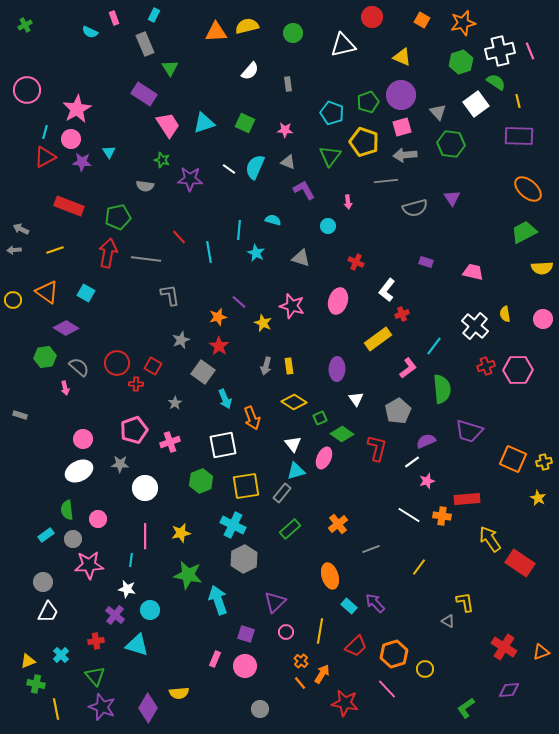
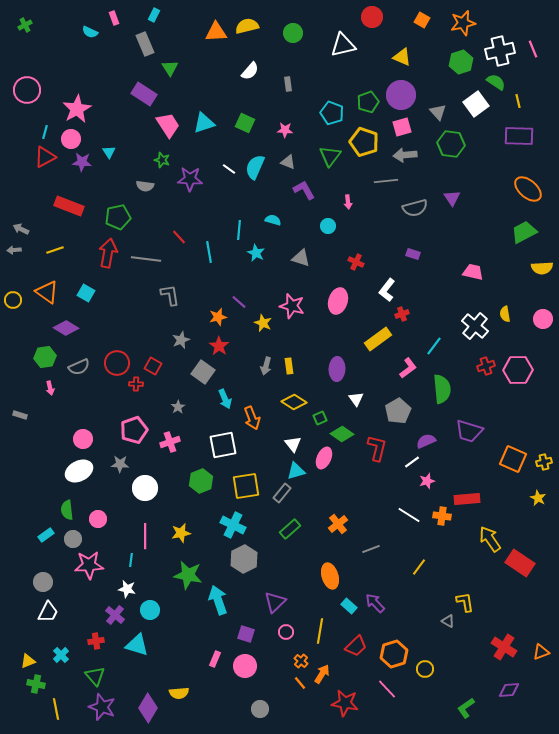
pink line at (530, 51): moved 3 px right, 2 px up
purple rectangle at (426, 262): moved 13 px left, 8 px up
gray semicircle at (79, 367): rotated 115 degrees clockwise
pink arrow at (65, 388): moved 15 px left
gray star at (175, 403): moved 3 px right, 4 px down
